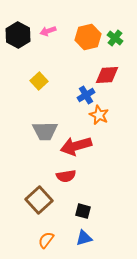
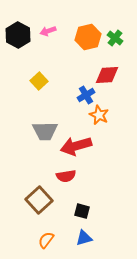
black square: moved 1 px left
